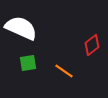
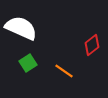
green square: rotated 24 degrees counterclockwise
